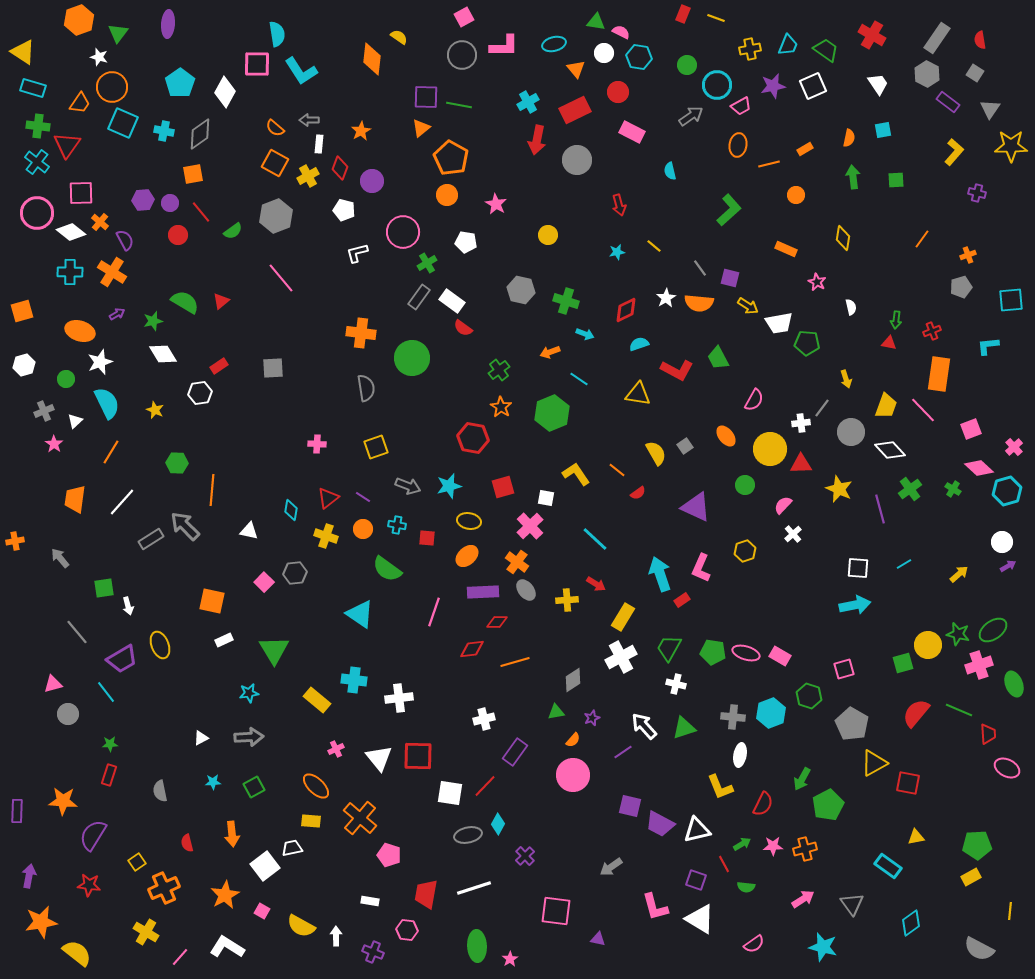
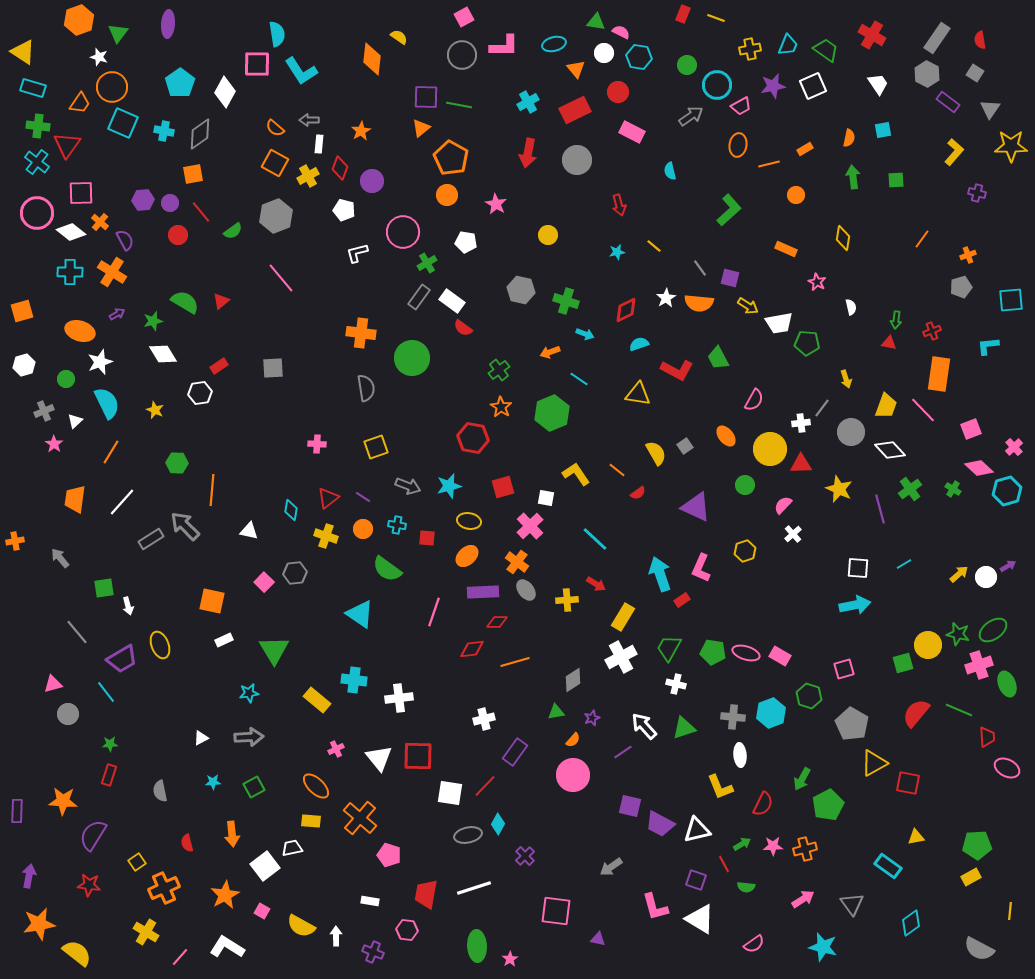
red arrow at (537, 140): moved 9 px left, 13 px down
white circle at (1002, 542): moved 16 px left, 35 px down
green ellipse at (1014, 684): moved 7 px left
red trapezoid at (988, 734): moved 1 px left, 3 px down
white ellipse at (740, 755): rotated 15 degrees counterclockwise
orange star at (41, 922): moved 2 px left, 2 px down
